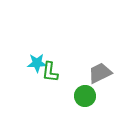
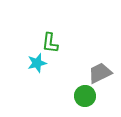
cyan star: rotated 12 degrees counterclockwise
green L-shape: moved 29 px up
